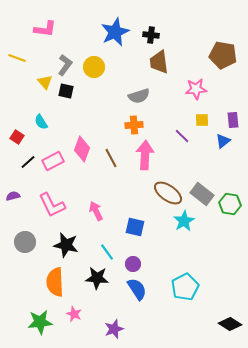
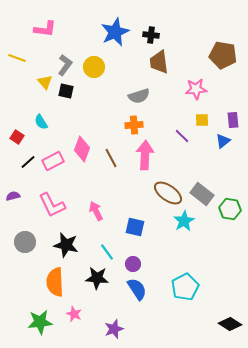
green hexagon at (230, 204): moved 5 px down
